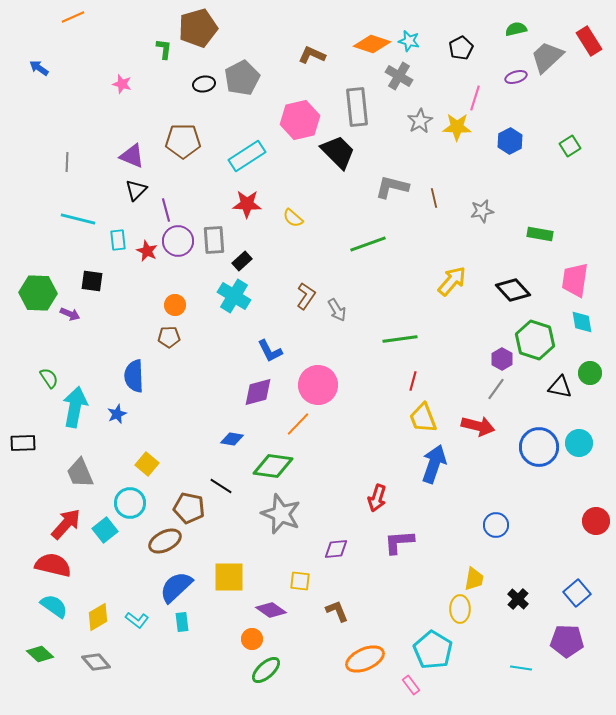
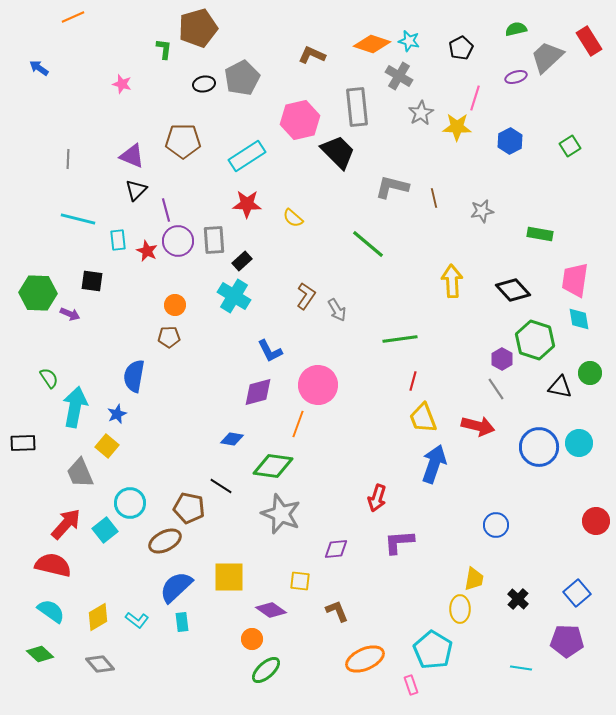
gray star at (420, 121): moved 1 px right, 8 px up
gray line at (67, 162): moved 1 px right, 3 px up
green line at (368, 244): rotated 60 degrees clockwise
yellow arrow at (452, 281): rotated 44 degrees counterclockwise
cyan diamond at (582, 322): moved 3 px left, 3 px up
blue semicircle at (134, 376): rotated 12 degrees clockwise
gray line at (496, 389): rotated 70 degrees counterclockwise
orange line at (298, 424): rotated 24 degrees counterclockwise
yellow square at (147, 464): moved 40 px left, 18 px up
cyan semicircle at (54, 606): moved 3 px left, 5 px down
gray diamond at (96, 662): moved 4 px right, 2 px down
pink rectangle at (411, 685): rotated 18 degrees clockwise
